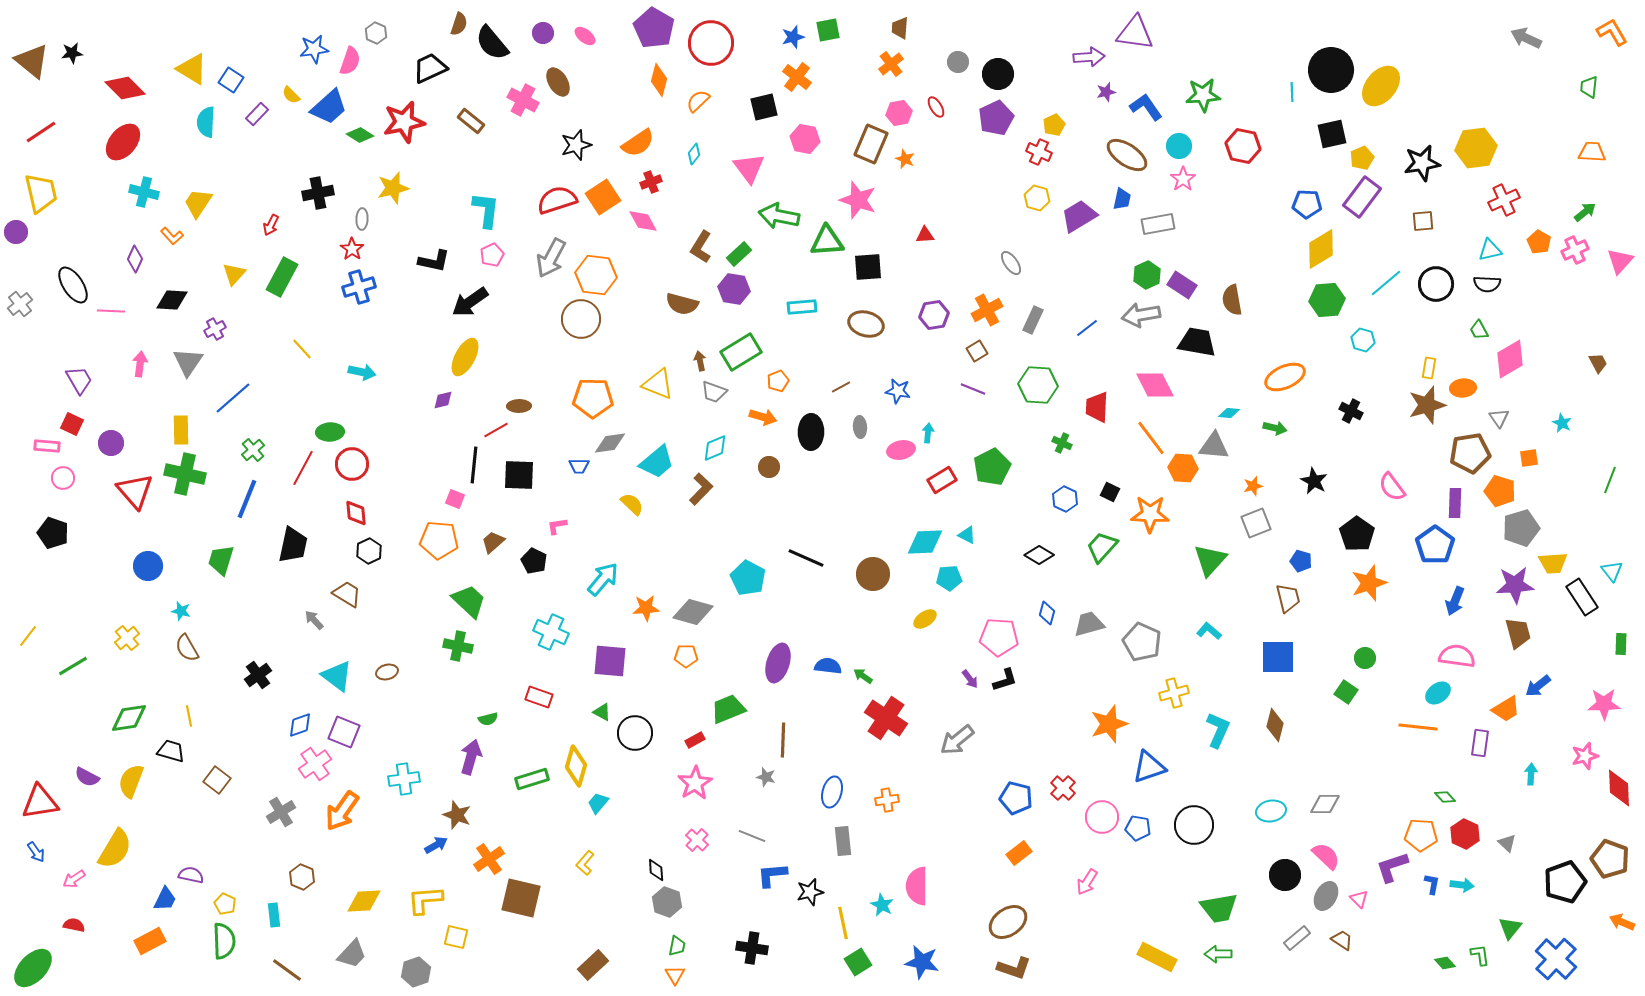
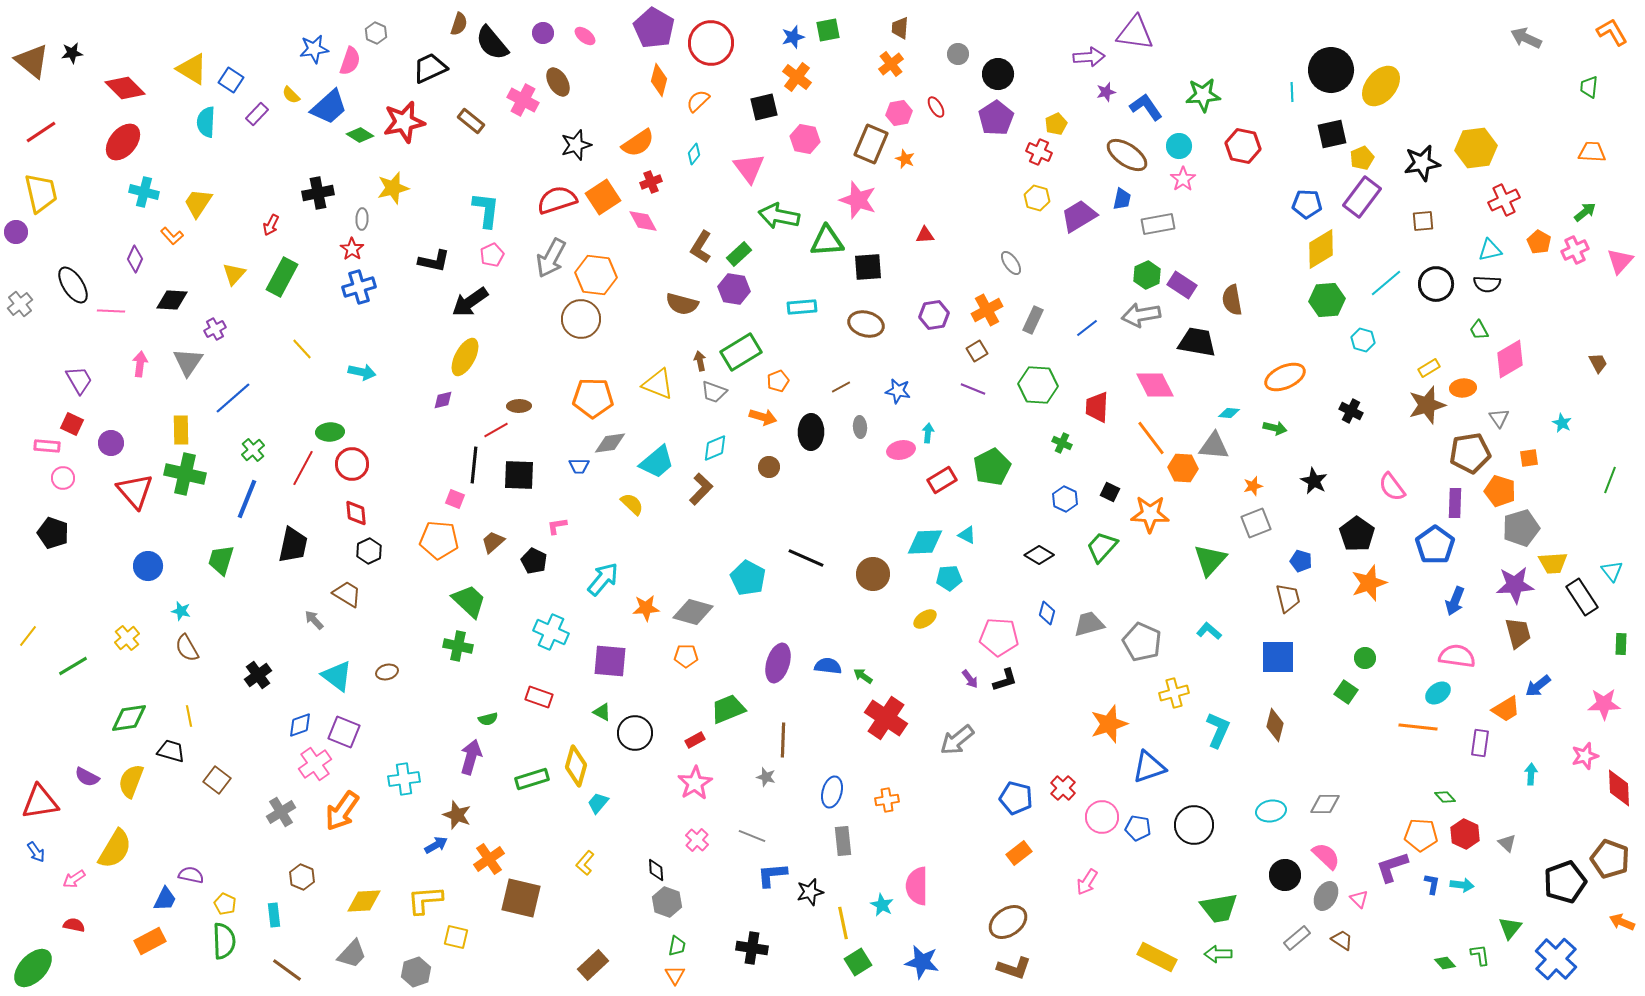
gray circle at (958, 62): moved 8 px up
purple pentagon at (996, 118): rotated 8 degrees counterclockwise
yellow pentagon at (1054, 125): moved 2 px right, 1 px up
yellow rectangle at (1429, 368): rotated 50 degrees clockwise
